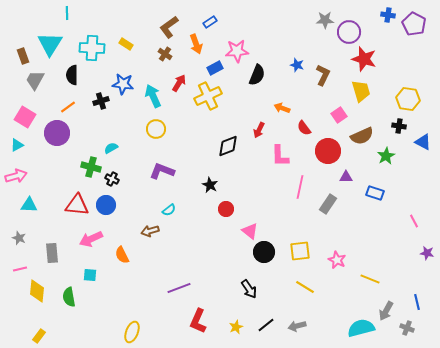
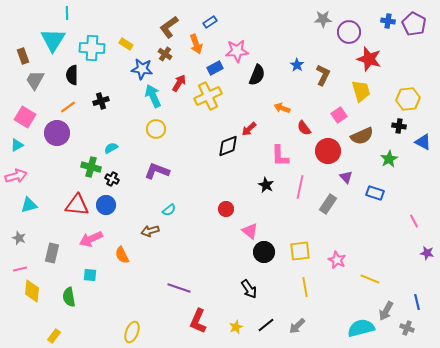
blue cross at (388, 15): moved 6 px down
gray star at (325, 20): moved 2 px left, 1 px up
cyan triangle at (50, 44): moved 3 px right, 4 px up
red star at (364, 59): moved 5 px right
blue star at (297, 65): rotated 16 degrees clockwise
blue star at (123, 84): moved 19 px right, 15 px up
yellow hexagon at (408, 99): rotated 15 degrees counterclockwise
red arrow at (259, 130): moved 10 px left, 1 px up; rotated 21 degrees clockwise
green star at (386, 156): moved 3 px right, 3 px down
purple L-shape at (162, 171): moved 5 px left
purple triangle at (346, 177): rotated 48 degrees clockwise
black star at (210, 185): moved 56 px right
cyan triangle at (29, 205): rotated 18 degrees counterclockwise
gray rectangle at (52, 253): rotated 18 degrees clockwise
yellow line at (305, 287): rotated 48 degrees clockwise
purple line at (179, 288): rotated 40 degrees clockwise
yellow diamond at (37, 291): moved 5 px left
gray arrow at (297, 326): rotated 30 degrees counterclockwise
yellow rectangle at (39, 336): moved 15 px right
